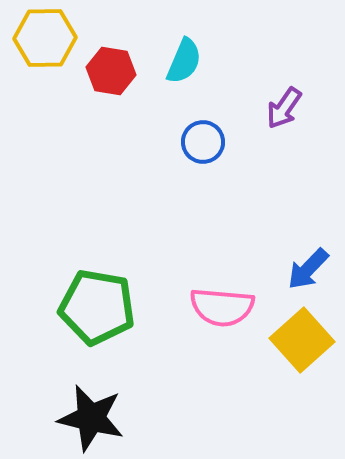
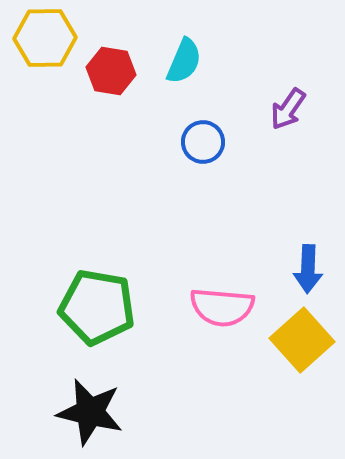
purple arrow: moved 4 px right, 1 px down
blue arrow: rotated 42 degrees counterclockwise
black star: moved 1 px left, 6 px up
